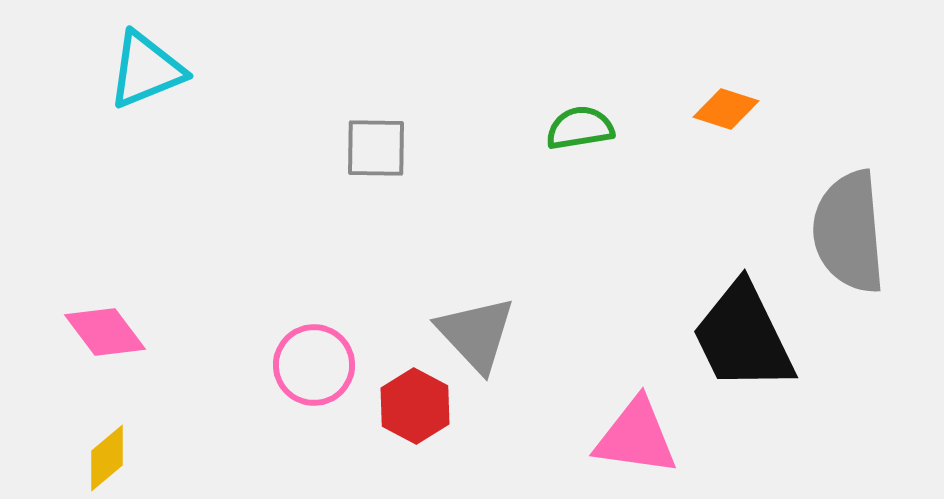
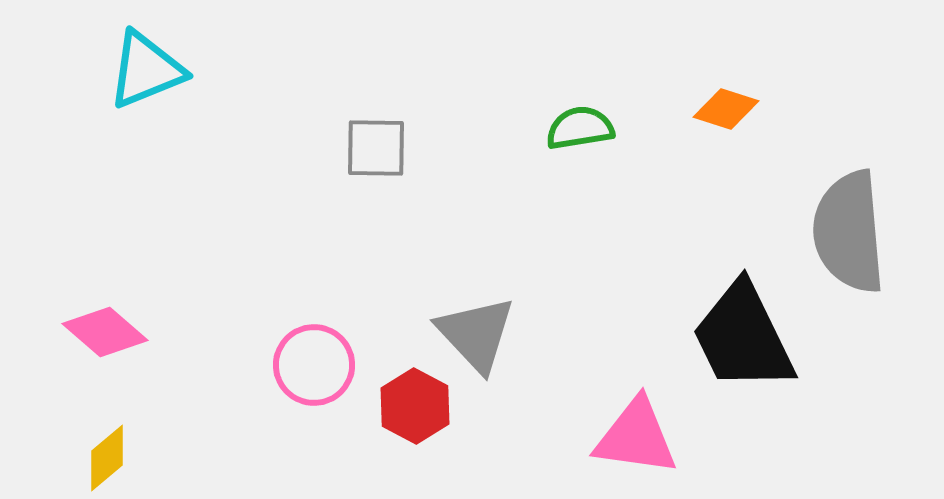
pink diamond: rotated 12 degrees counterclockwise
